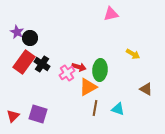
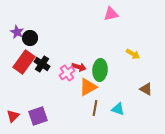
purple square: moved 2 px down; rotated 36 degrees counterclockwise
